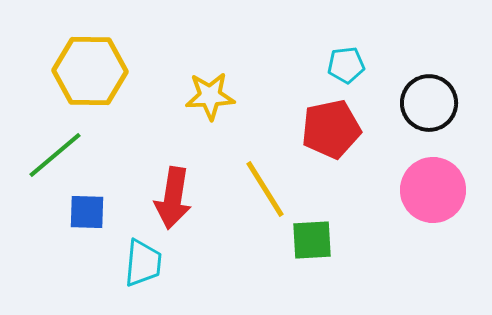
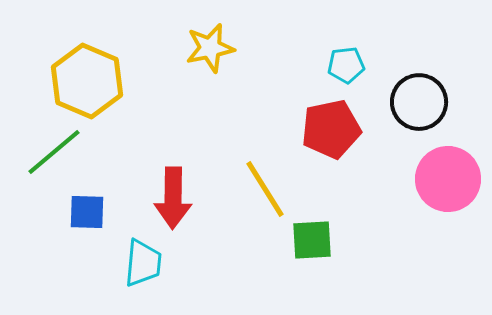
yellow hexagon: moved 3 px left, 10 px down; rotated 22 degrees clockwise
yellow star: moved 48 px up; rotated 9 degrees counterclockwise
black circle: moved 10 px left, 1 px up
green line: moved 1 px left, 3 px up
pink circle: moved 15 px right, 11 px up
red arrow: rotated 8 degrees counterclockwise
